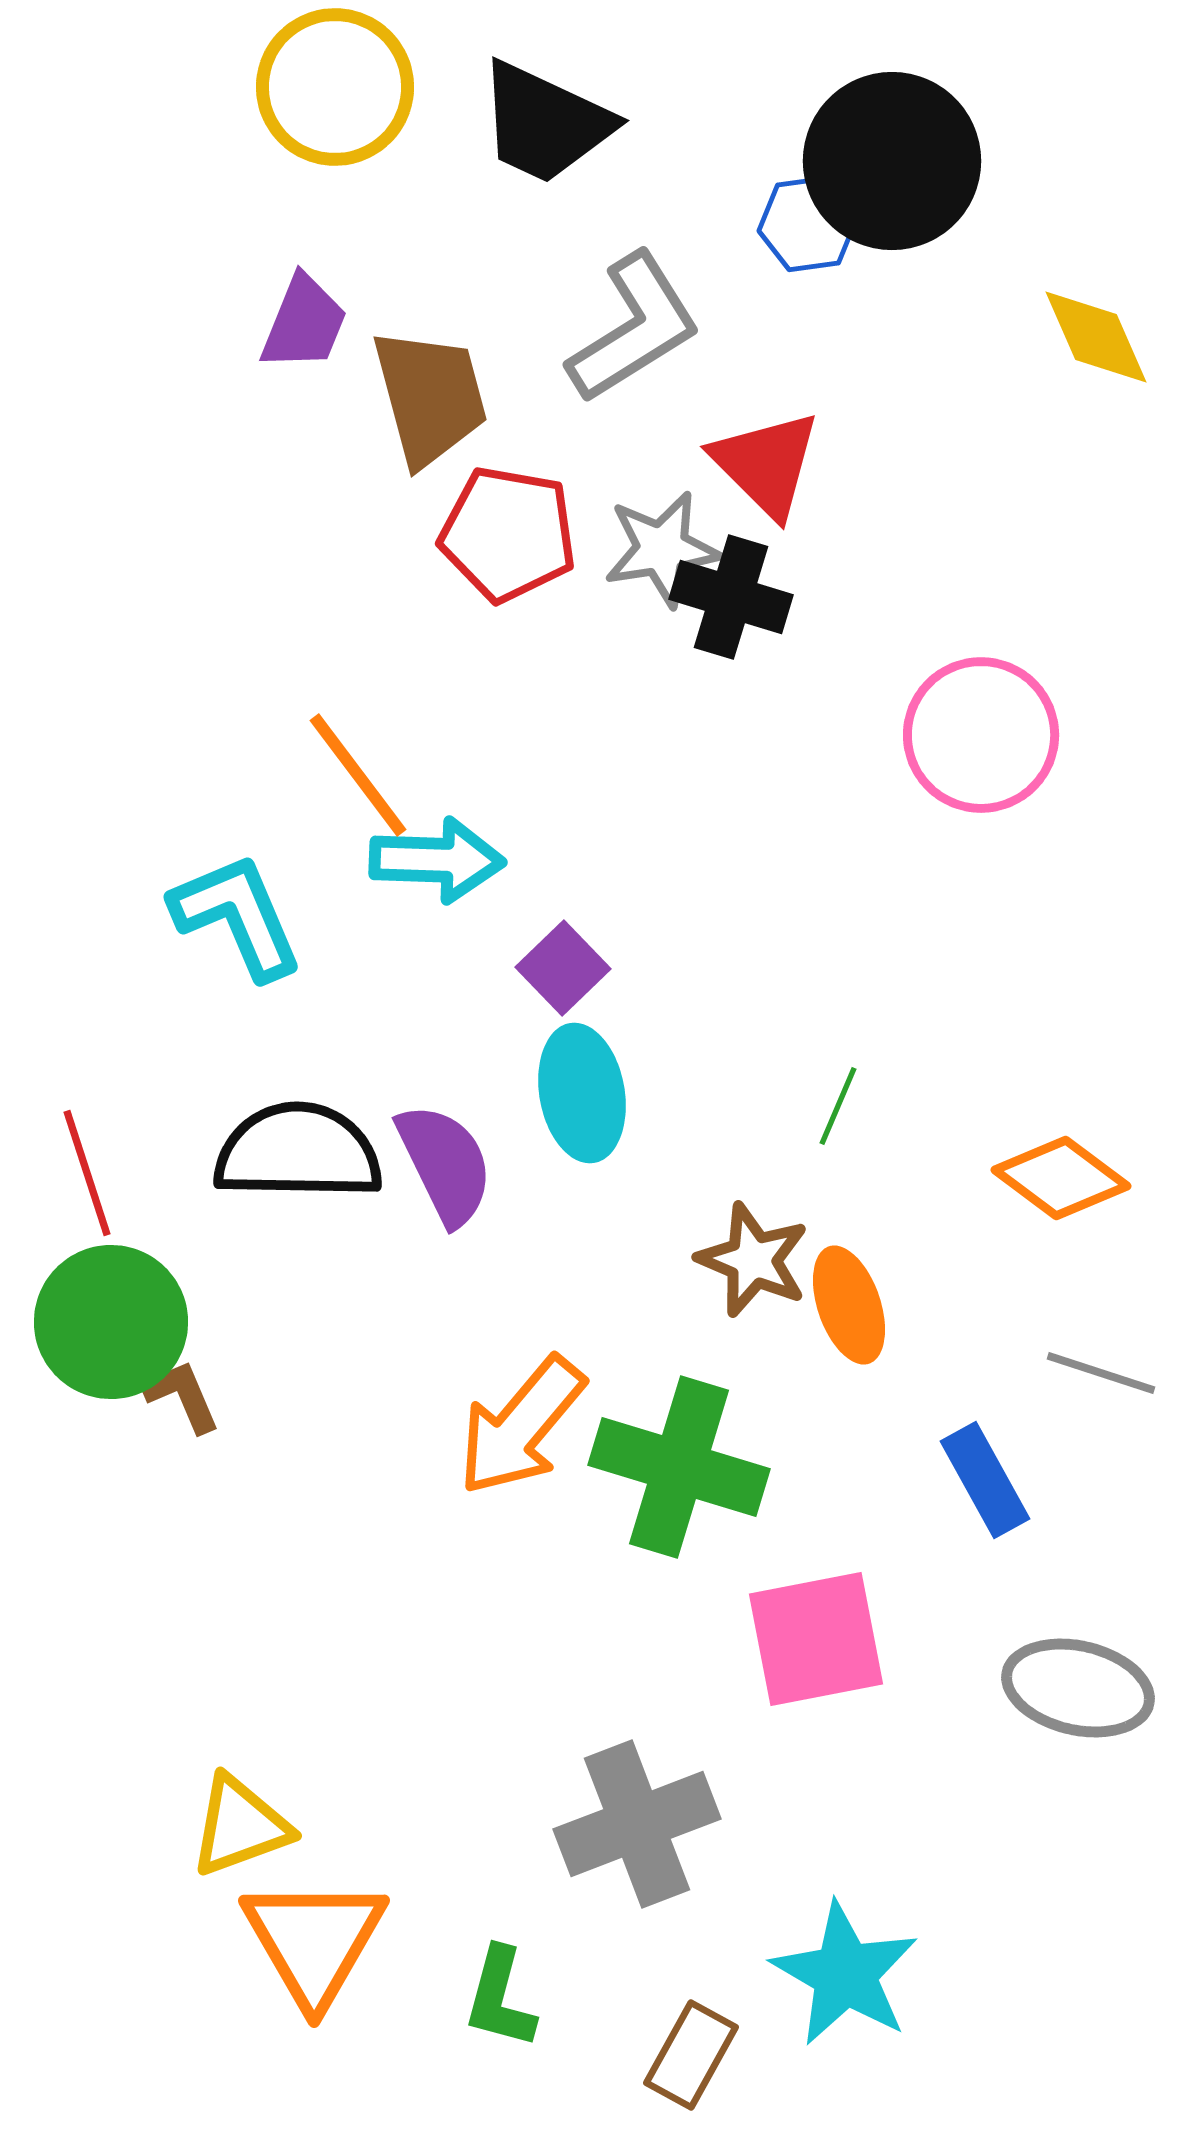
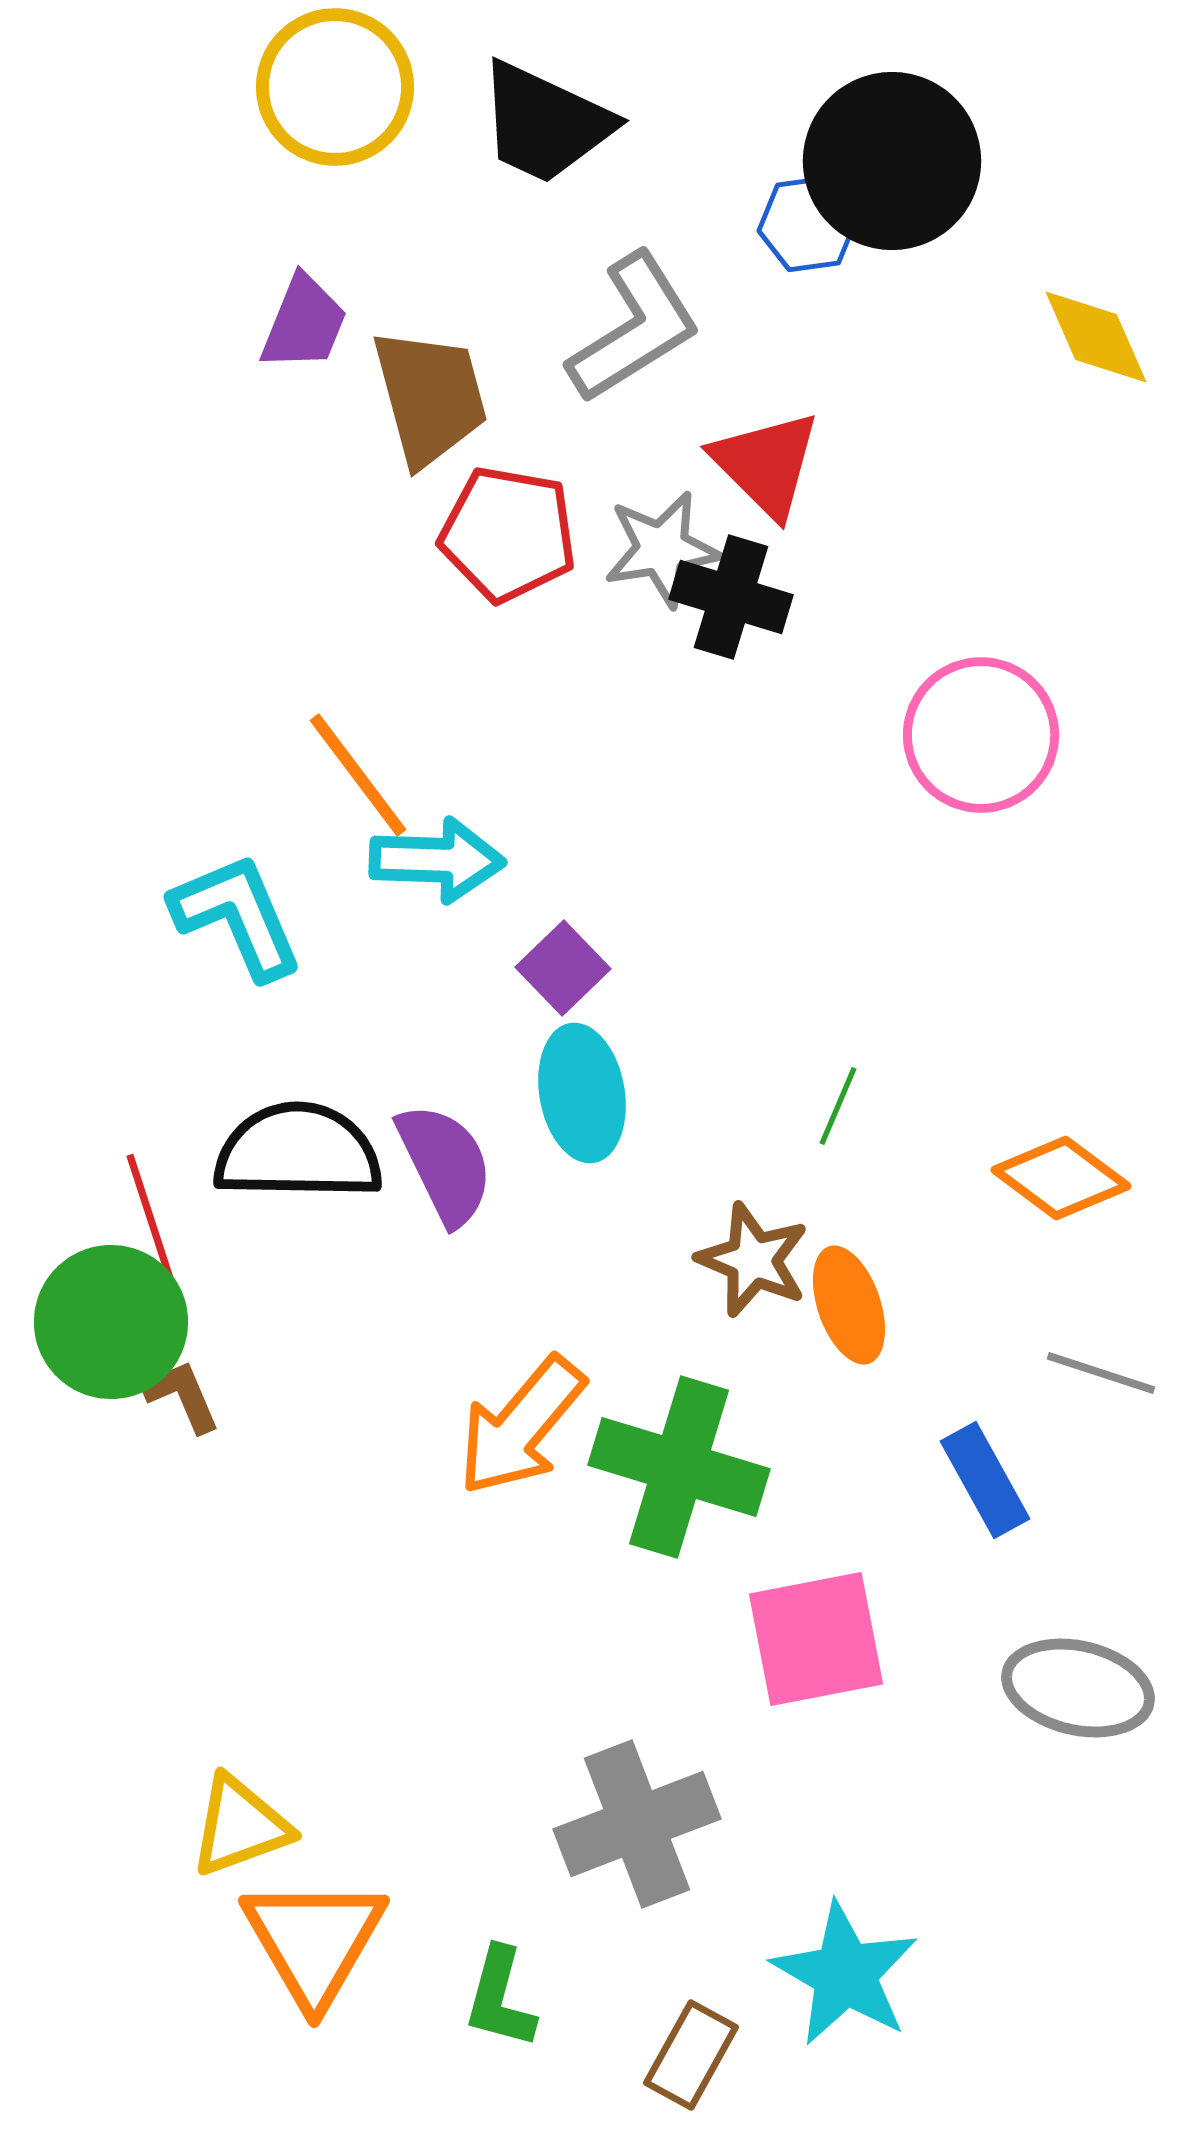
red line: moved 63 px right, 44 px down
